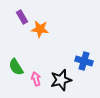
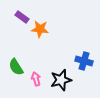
purple rectangle: rotated 24 degrees counterclockwise
